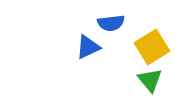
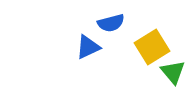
blue semicircle: rotated 8 degrees counterclockwise
green triangle: moved 23 px right, 8 px up
